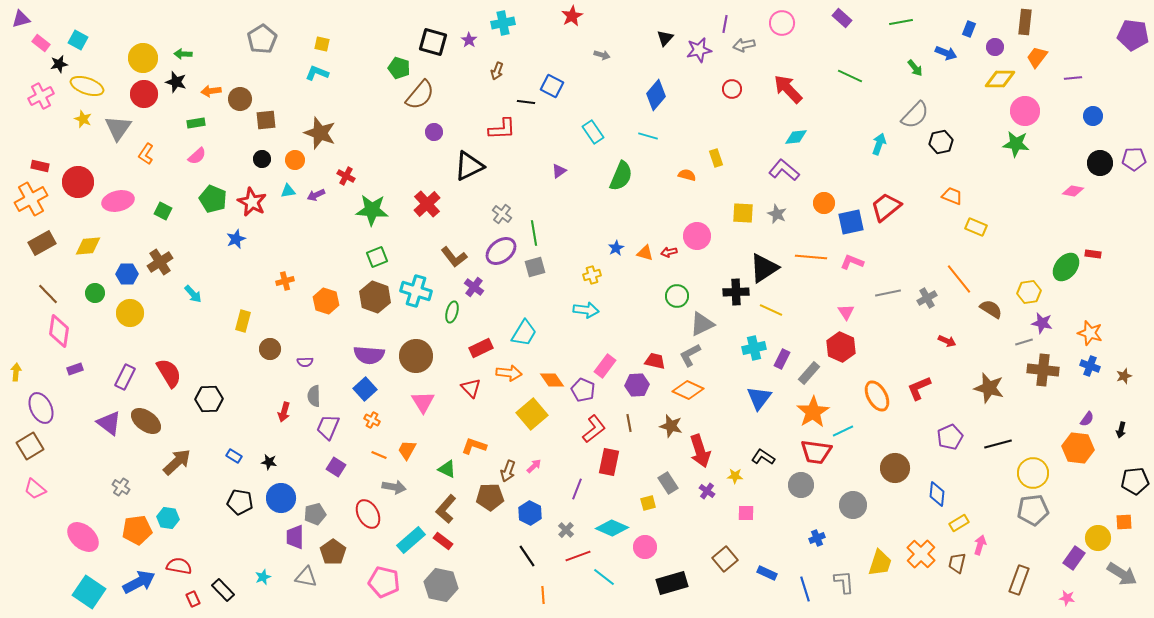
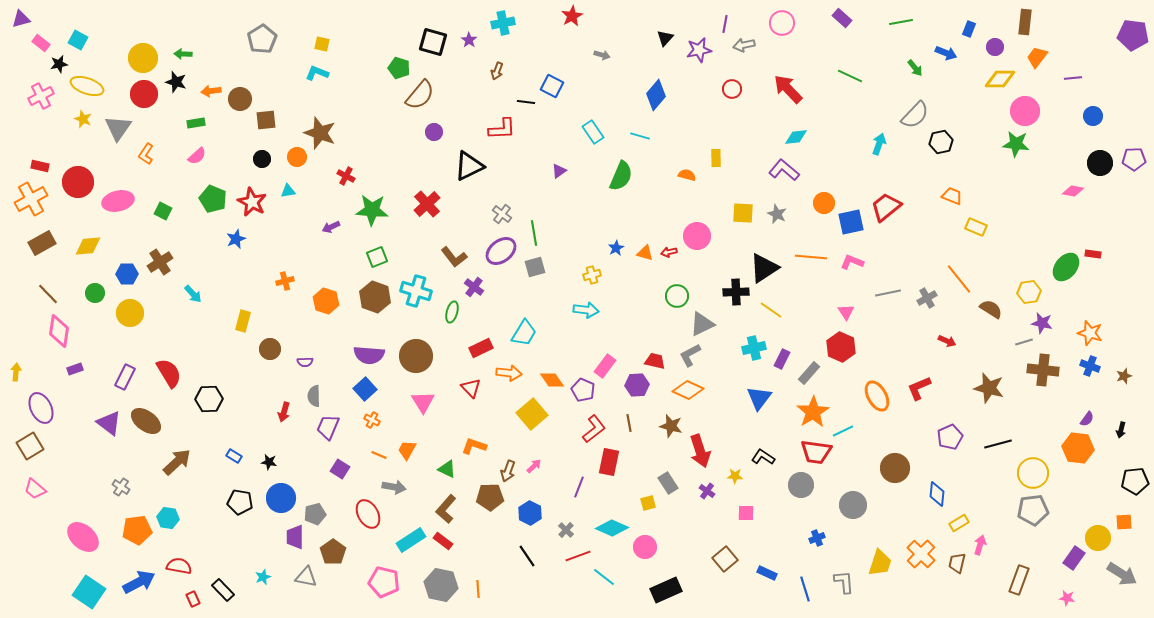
cyan line at (648, 136): moved 8 px left
yellow rectangle at (716, 158): rotated 18 degrees clockwise
orange circle at (295, 160): moved 2 px right, 3 px up
purple arrow at (316, 195): moved 15 px right, 32 px down
yellow line at (771, 310): rotated 10 degrees clockwise
purple square at (336, 467): moved 4 px right, 2 px down
purple line at (577, 489): moved 2 px right, 2 px up
cyan rectangle at (411, 540): rotated 8 degrees clockwise
black rectangle at (672, 583): moved 6 px left, 7 px down; rotated 8 degrees counterclockwise
orange line at (543, 595): moved 65 px left, 6 px up
